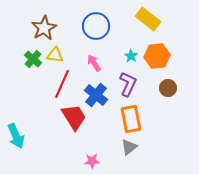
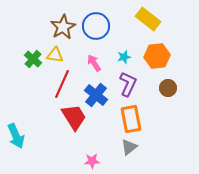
brown star: moved 19 px right, 1 px up
cyan star: moved 7 px left, 1 px down; rotated 24 degrees clockwise
